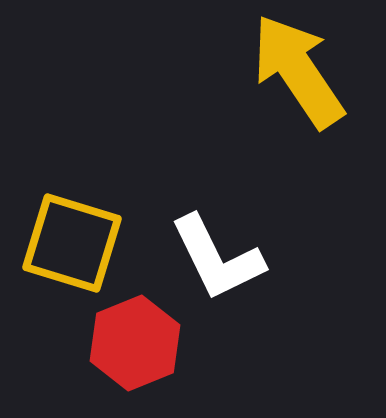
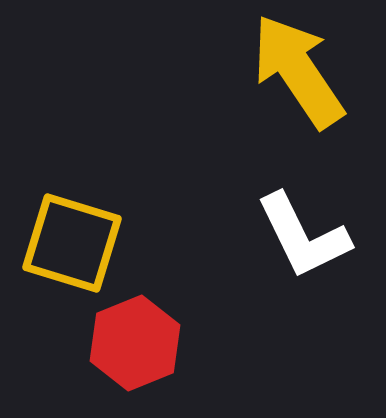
white L-shape: moved 86 px right, 22 px up
